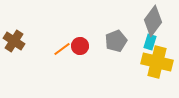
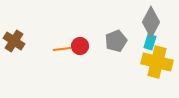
gray diamond: moved 2 px left, 1 px down; rotated 8 degrees counterclockwise
orange line: rotated 30 degrees clockwise
